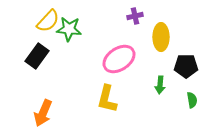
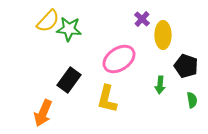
purple cross: moved 7 px right, 3 px down; rotated 35 degrees counterclockwise
yellow ellipse: moved 2 px right, 2 px up
black rectangle: moved 32 px right, 24 px down
black pentagon: rotated 20 degrees clockwise
